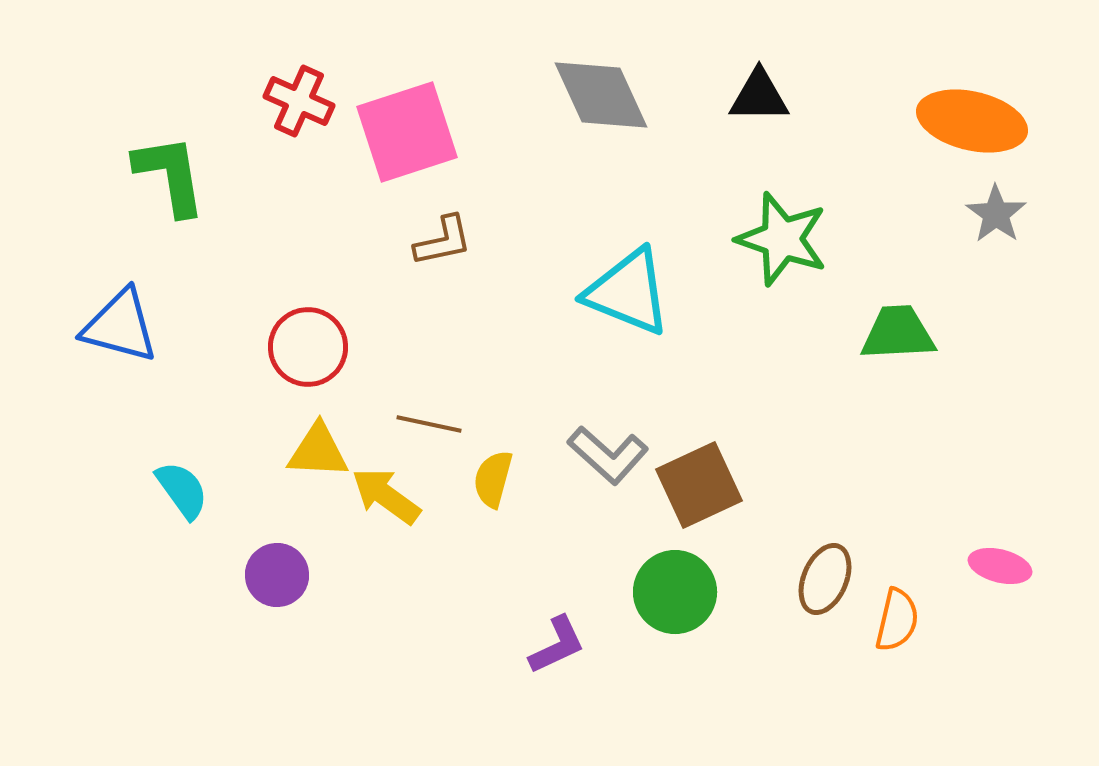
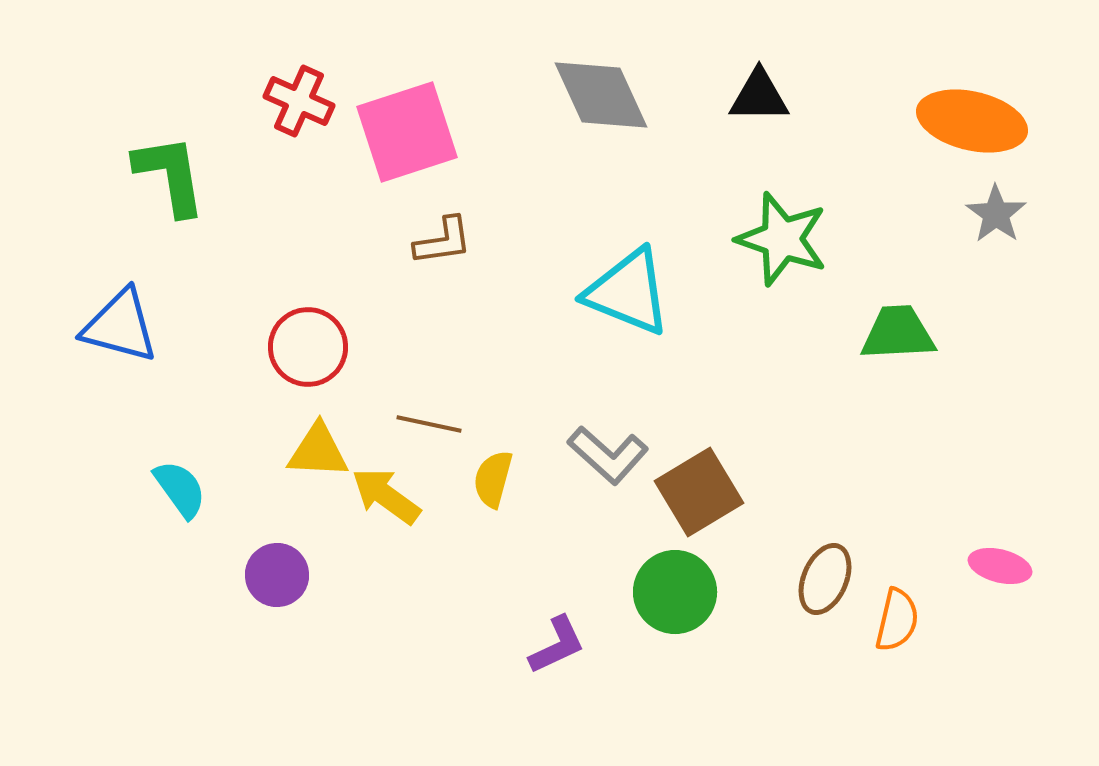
brown L-shape: rotated 4 degrees clockwise
brown square: moved 7 px down; rotated 6 degrees counterclockwise
cyan semicircle: moved 2 px left, 1 px up
